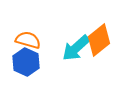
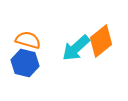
orange diamond: moved 2 px right, 1 px down
blue hexagon: moved 1 px left, 1 px down; rotated 12 degrees counterclockwise
